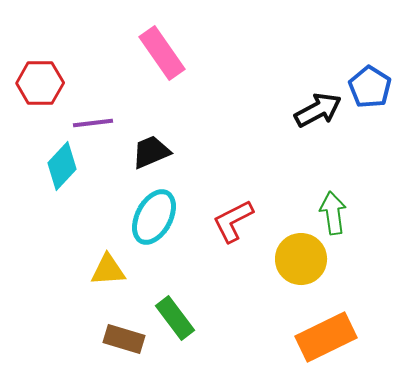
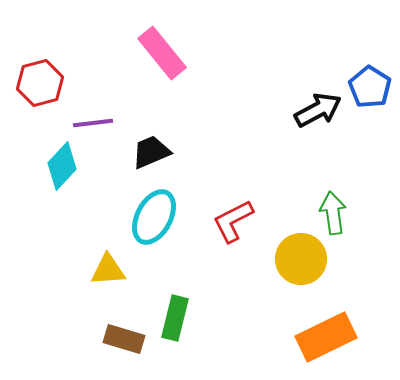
pink rectangle: rotated 4 degrees counterclockwise
red hexagon: rotated 15 degrees counterclockwise
green rectangle: rotated 51 degrees clockwise
